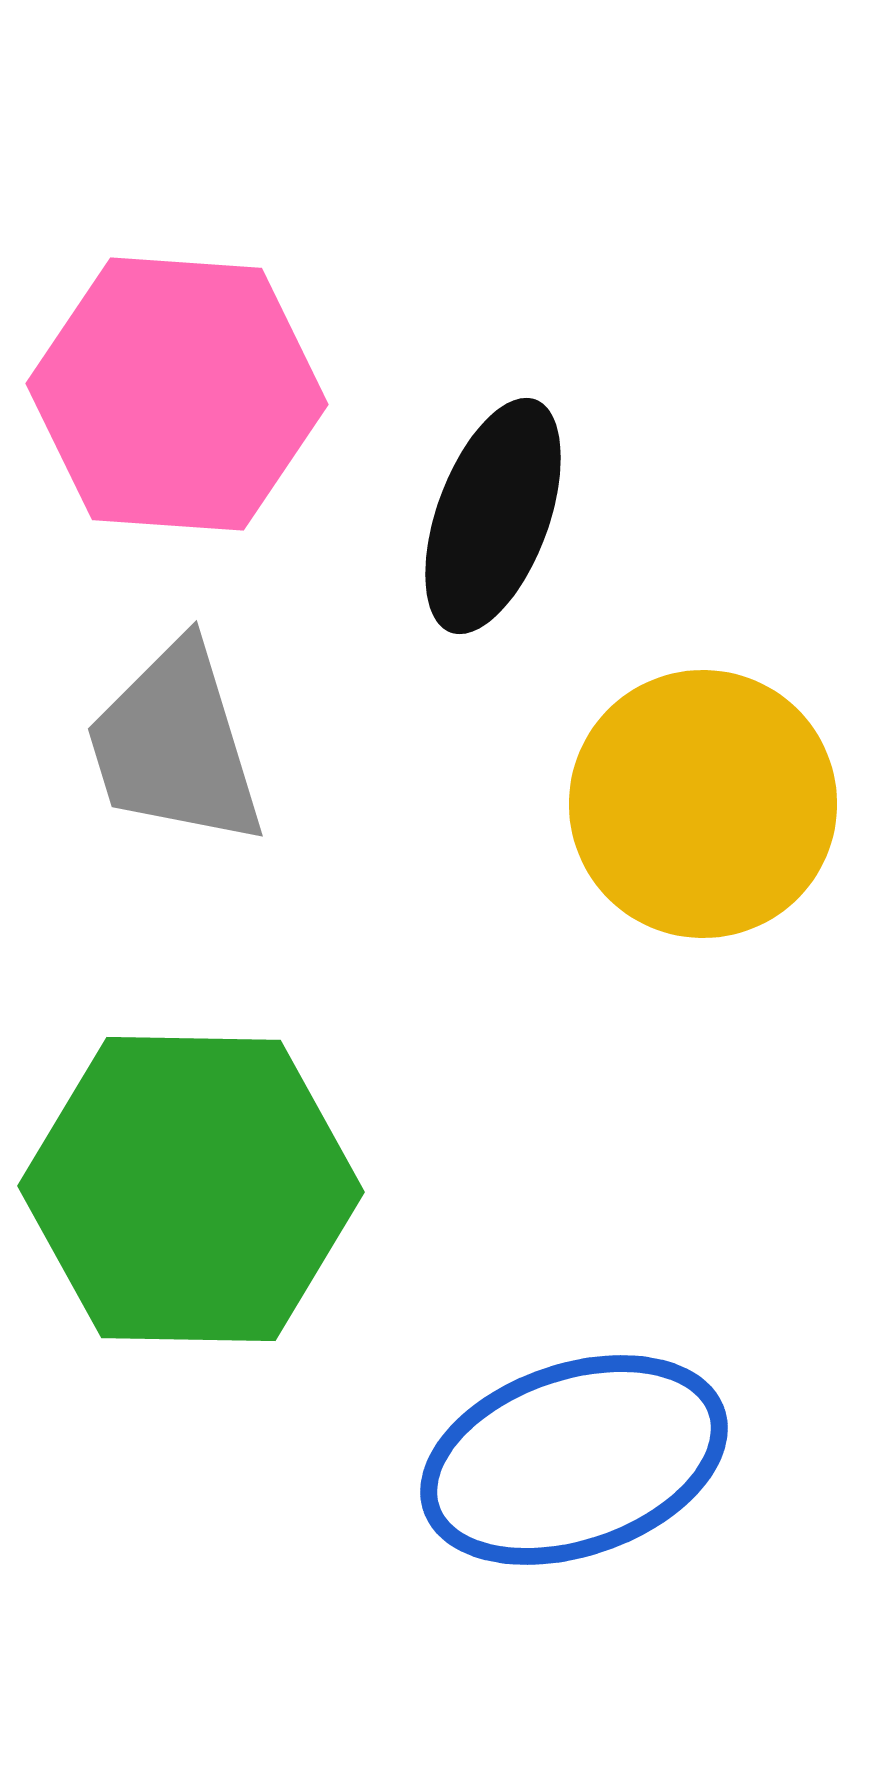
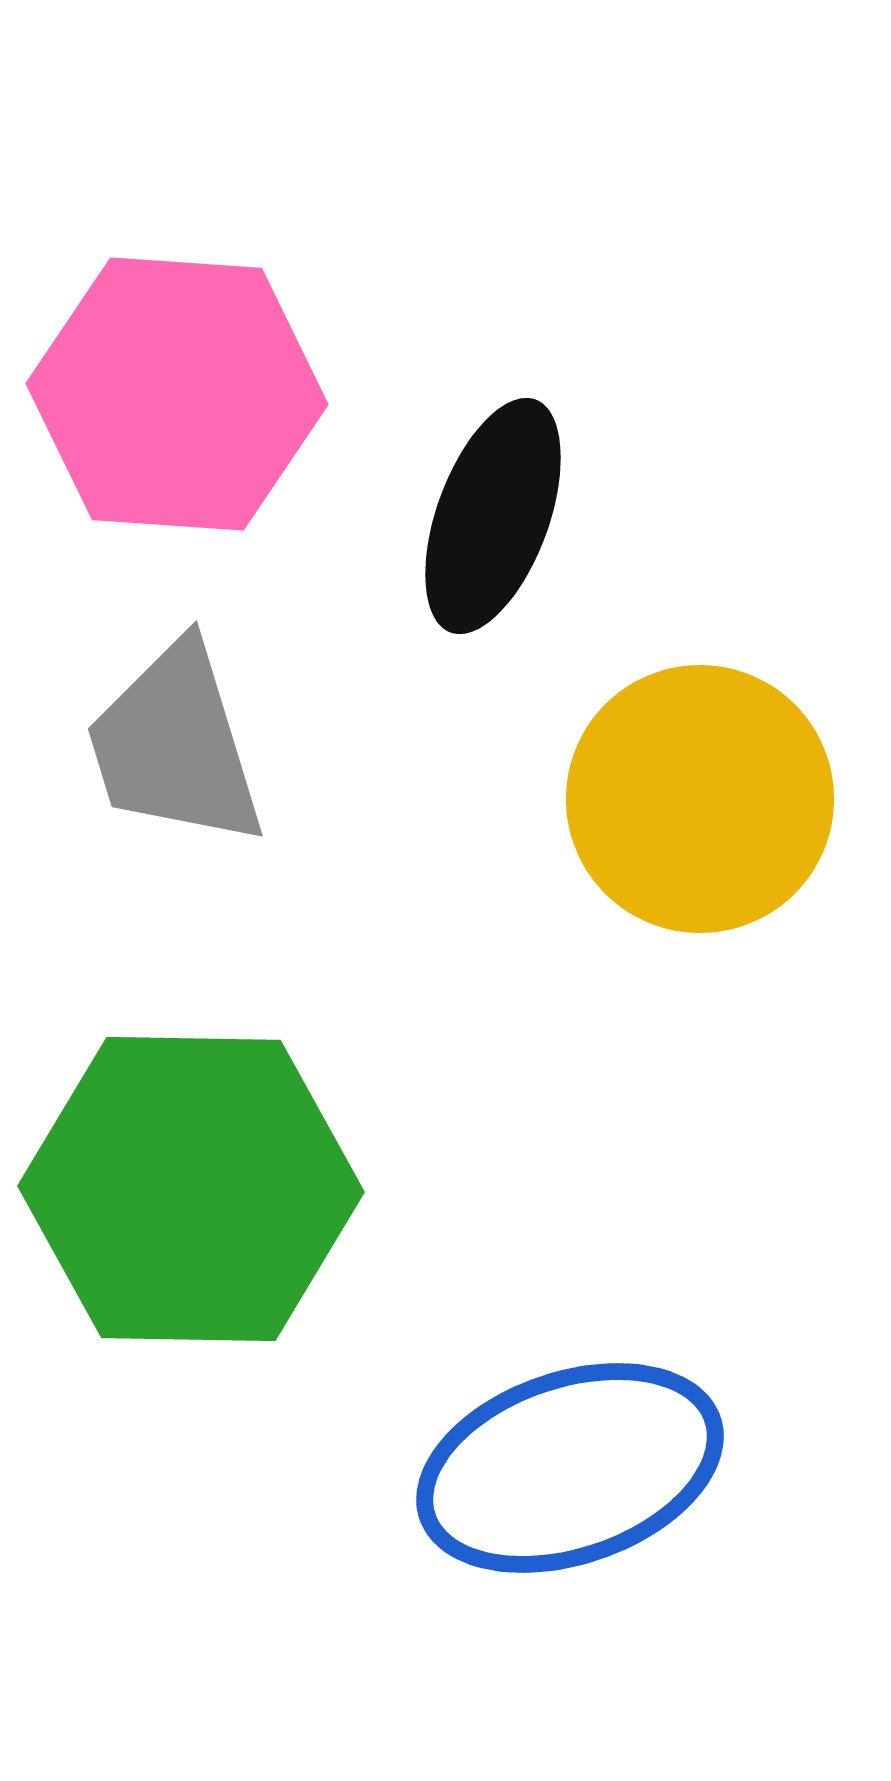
yellow circle: moved 3 px left, 5 px up
blue ellipse: moved 4 px left, 8 px down
